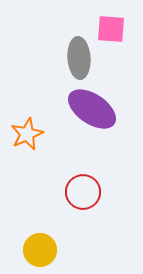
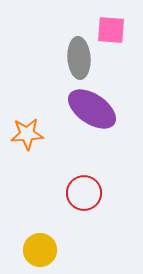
pink square: moved 1 px down
orange star: rotated 20 degrees clockwise
red circle: moved 1 px right, 1 px down
